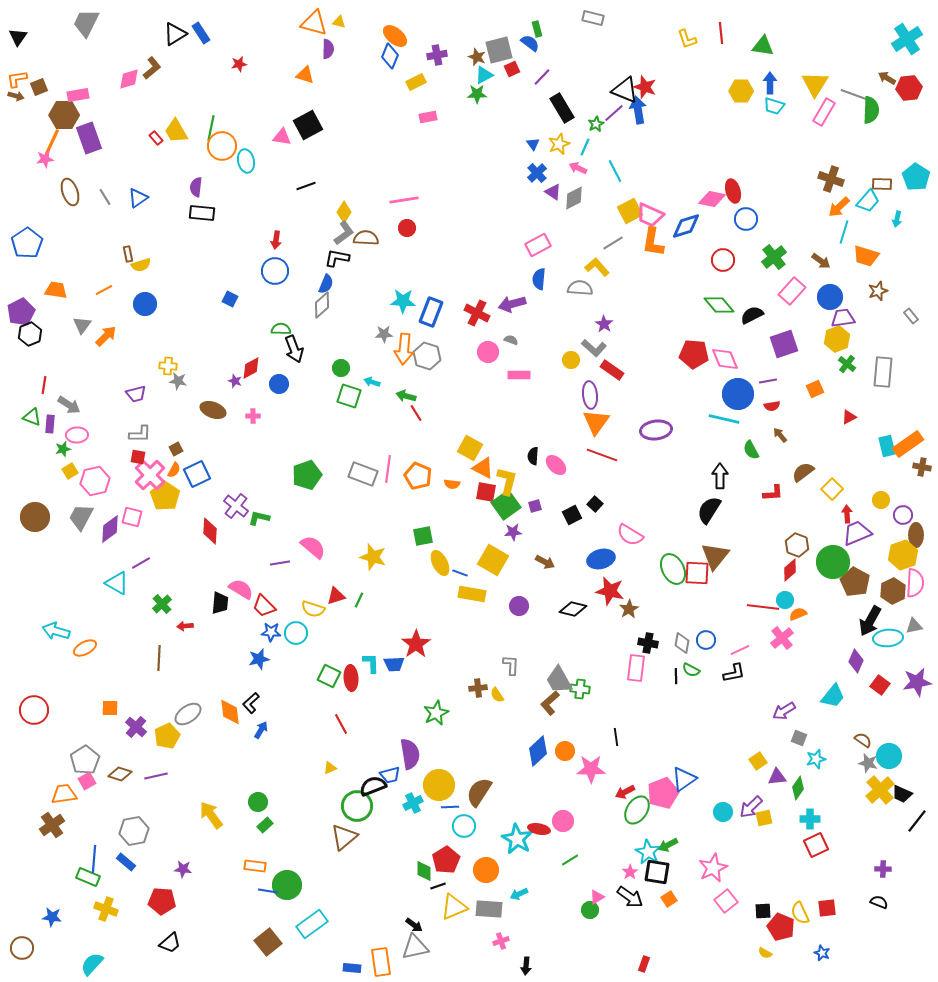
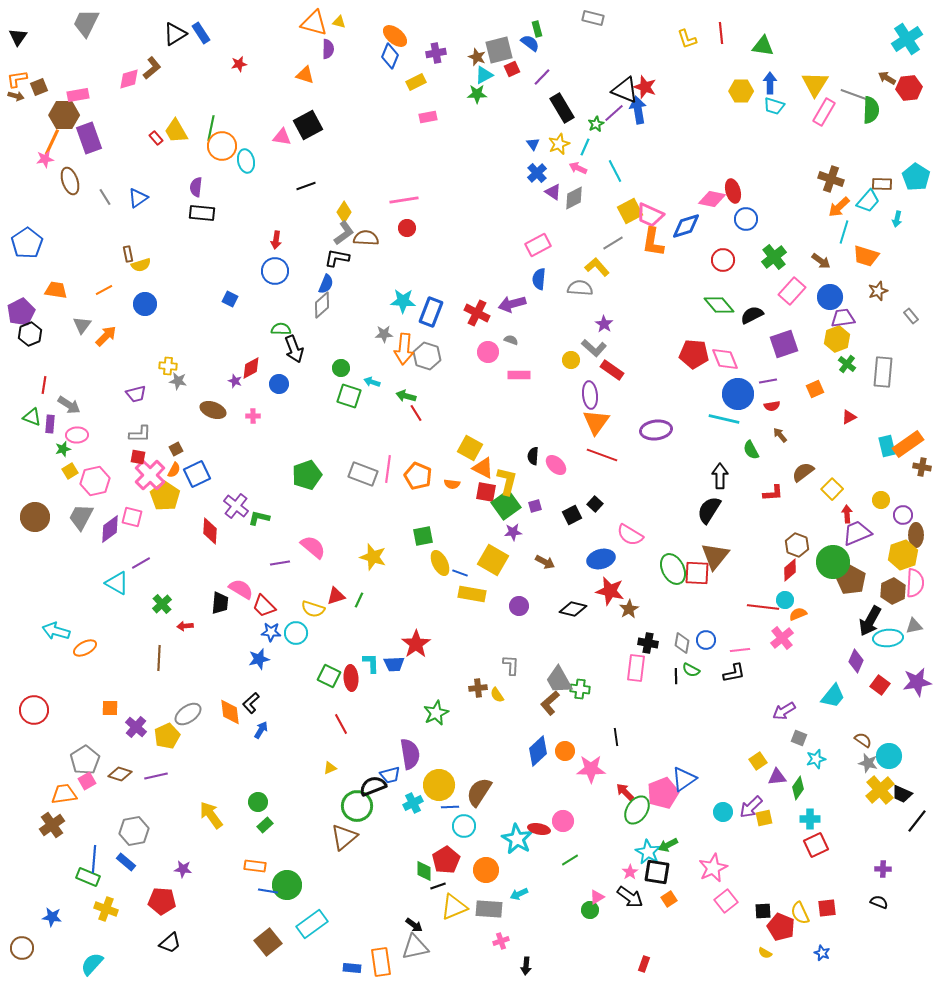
purple cross at (437, 55): moved 1 px left, 2 px up
brown ellipse at (70, 192): moved 11 px up
brown pentagon at (855, 582): moved 4 px left, 2 px up
pink line at (740, 650): rotated 18 degrees clockwise
red arrow at (625, 792): rotated 72 degrees clockwise
